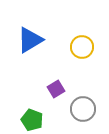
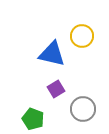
blue triangle: moved 22 px right, 14 px down; rotated 44 degrees clockwise
yellow circle: moved 11 px up
green pentagon: moved 1 px right, 1 px up
